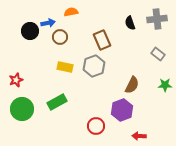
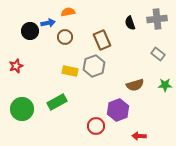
orange semicircle: moved 3 px left
brown circle: moved 5 px right
yellow rectangle: moved 5 px right, 4 px down
red star: moved 14 px up
brown semicircle: moved 3 px right; rotated 48 degrees clockwise
purple hexagon: moved 4 px left
